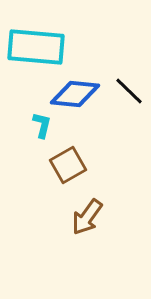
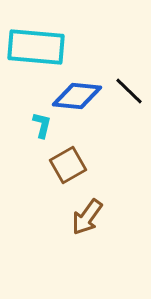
blue diamond: moved 2 px right, 2 px down
